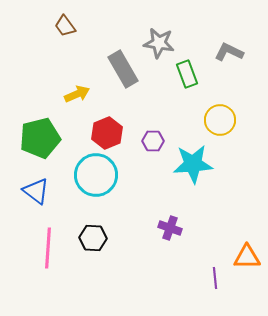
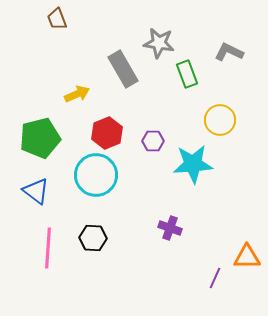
brown trapezoid: moved 8 px left, 7 px up; rotated 15 degrees clockwise
purple line: rotated 30 degrees clockwise
